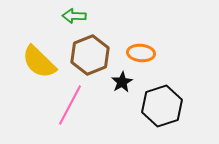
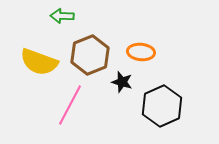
green arrow: moved 12 px left
orange ellipse: moved 1 px up
yellow semicircle: rotated 24 degrees counterclockwise
black star: rotated 25 degrees counterclockwise
black hexagon: rotated 6 degrees counterclockwise
